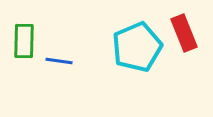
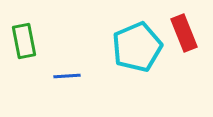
green rectangle: rotated 12 degrees counterclockwise
blue line: moved 8 px right, 15 px down; rotated 12 degrees counterclockwise
